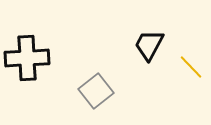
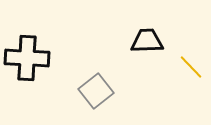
black trapezoid: moved 2 px left, 4 px up; rotated 60 degrees clockwise
black cross: rotated 6 degrees clockwise
